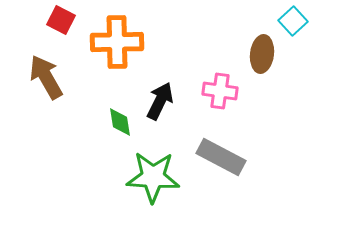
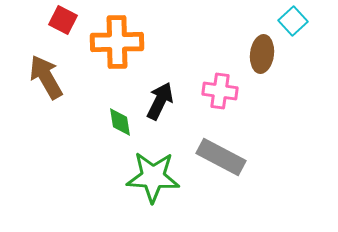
red square: moved 2 px right
